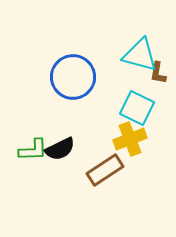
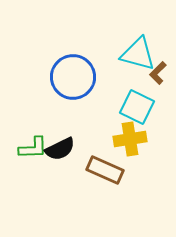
cyan triangle: moved 2 px left, 1 px up
brown L-shape: rotated 35 degrees clockwise
cyan square: moved 1 px up
yellow cross: rotated 12 degrees clockwise
green L-shape: moved 2 px up
brown rectangle: rotated 57 degrees clockwise
